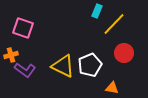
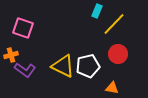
red circle: moved 6 px left, 1 px down
white pentagon: moved 2 px left, 1 px down; rotated 10 degrees clockwise
